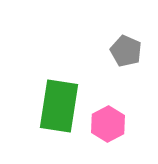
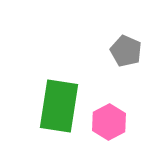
pink hexagon: moved 1 px right, 2 px up
